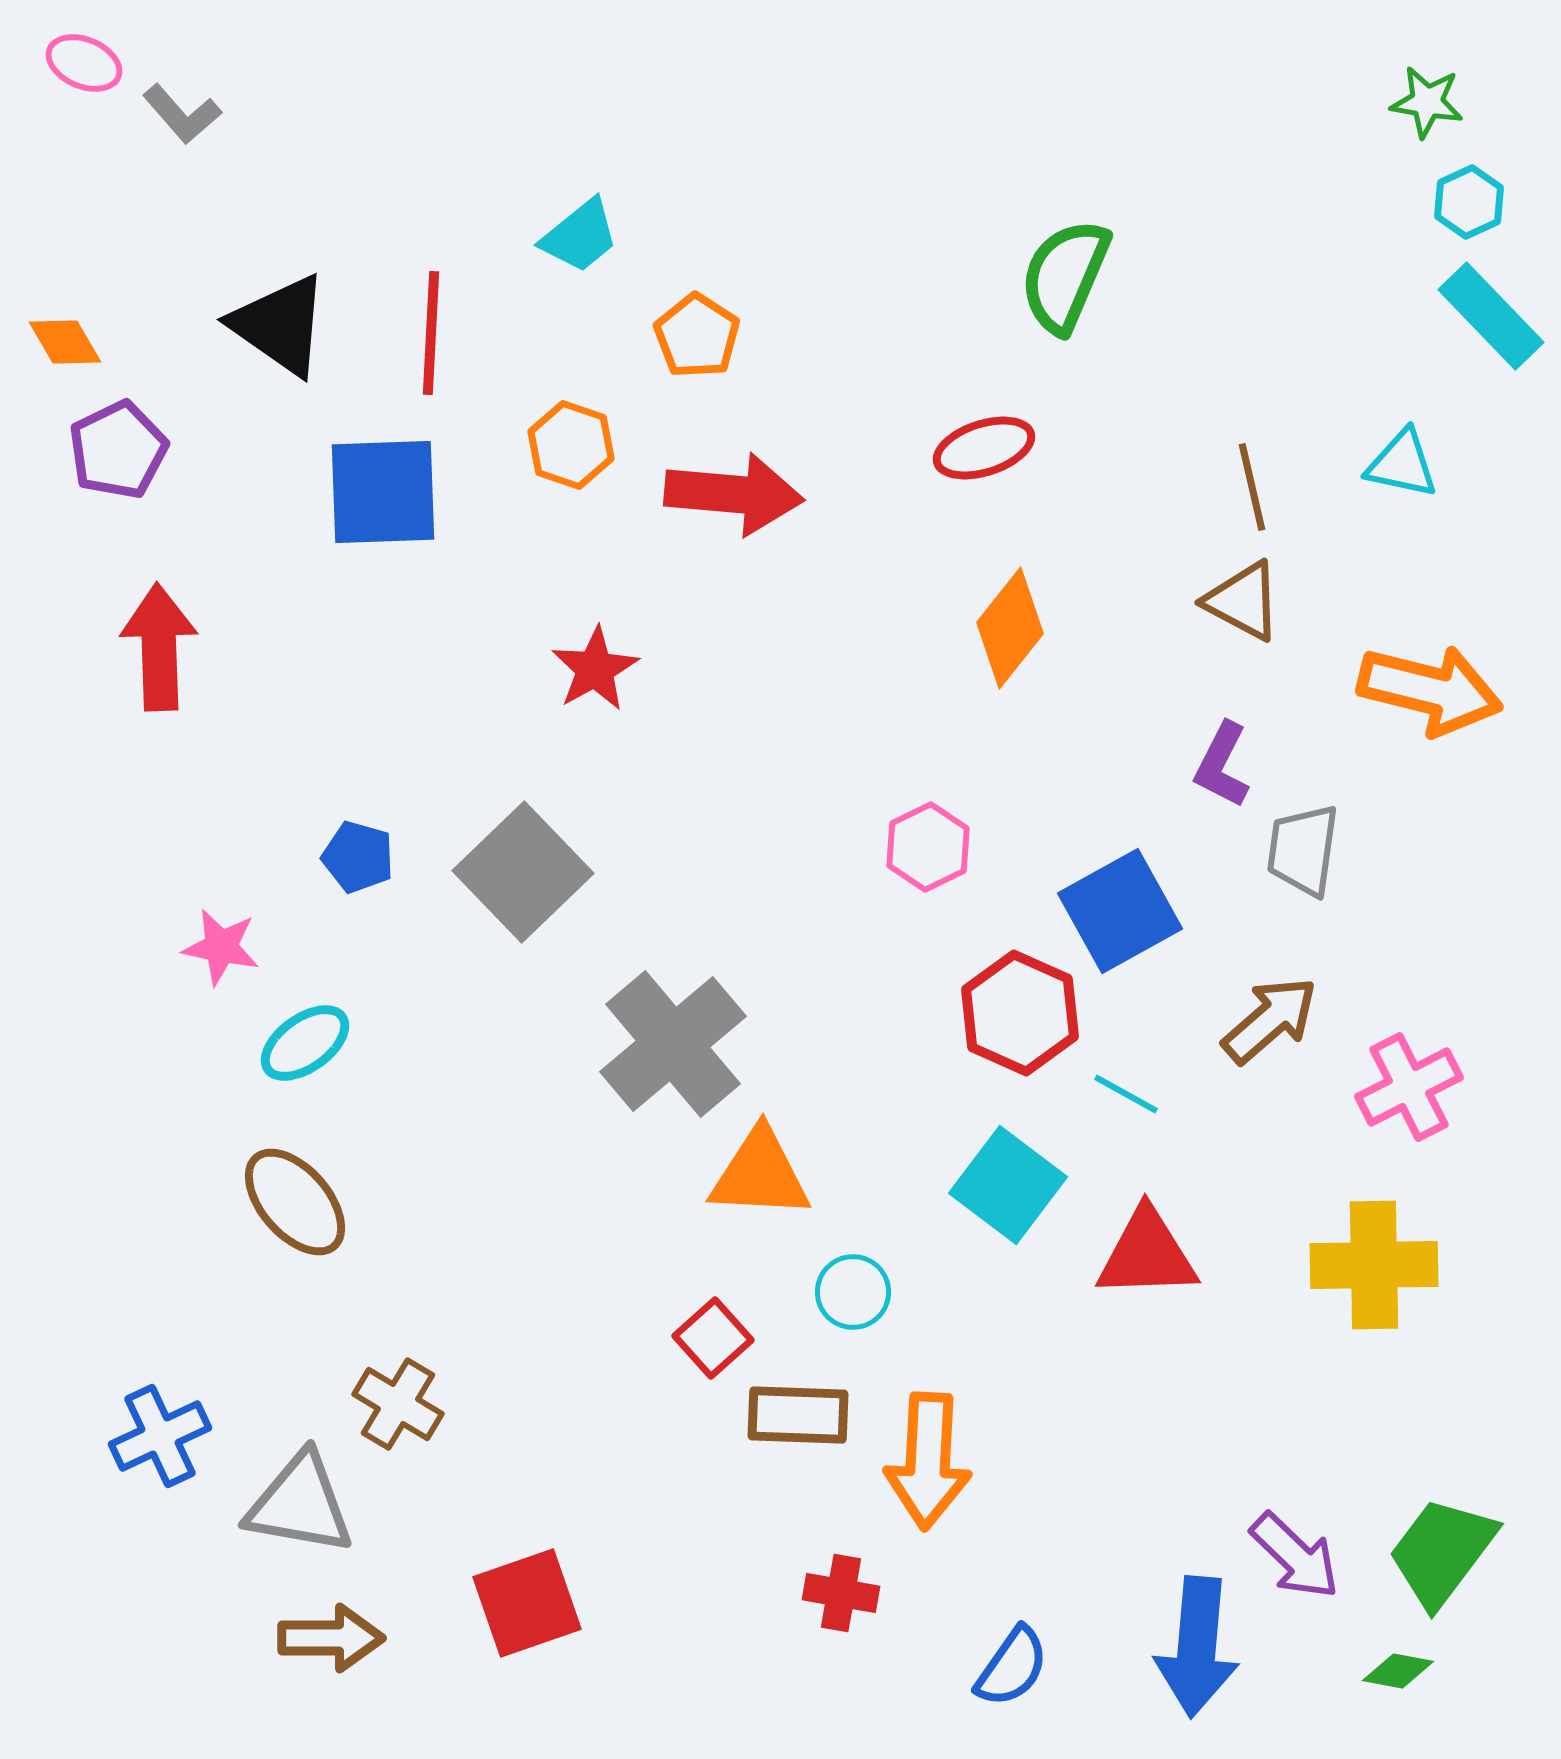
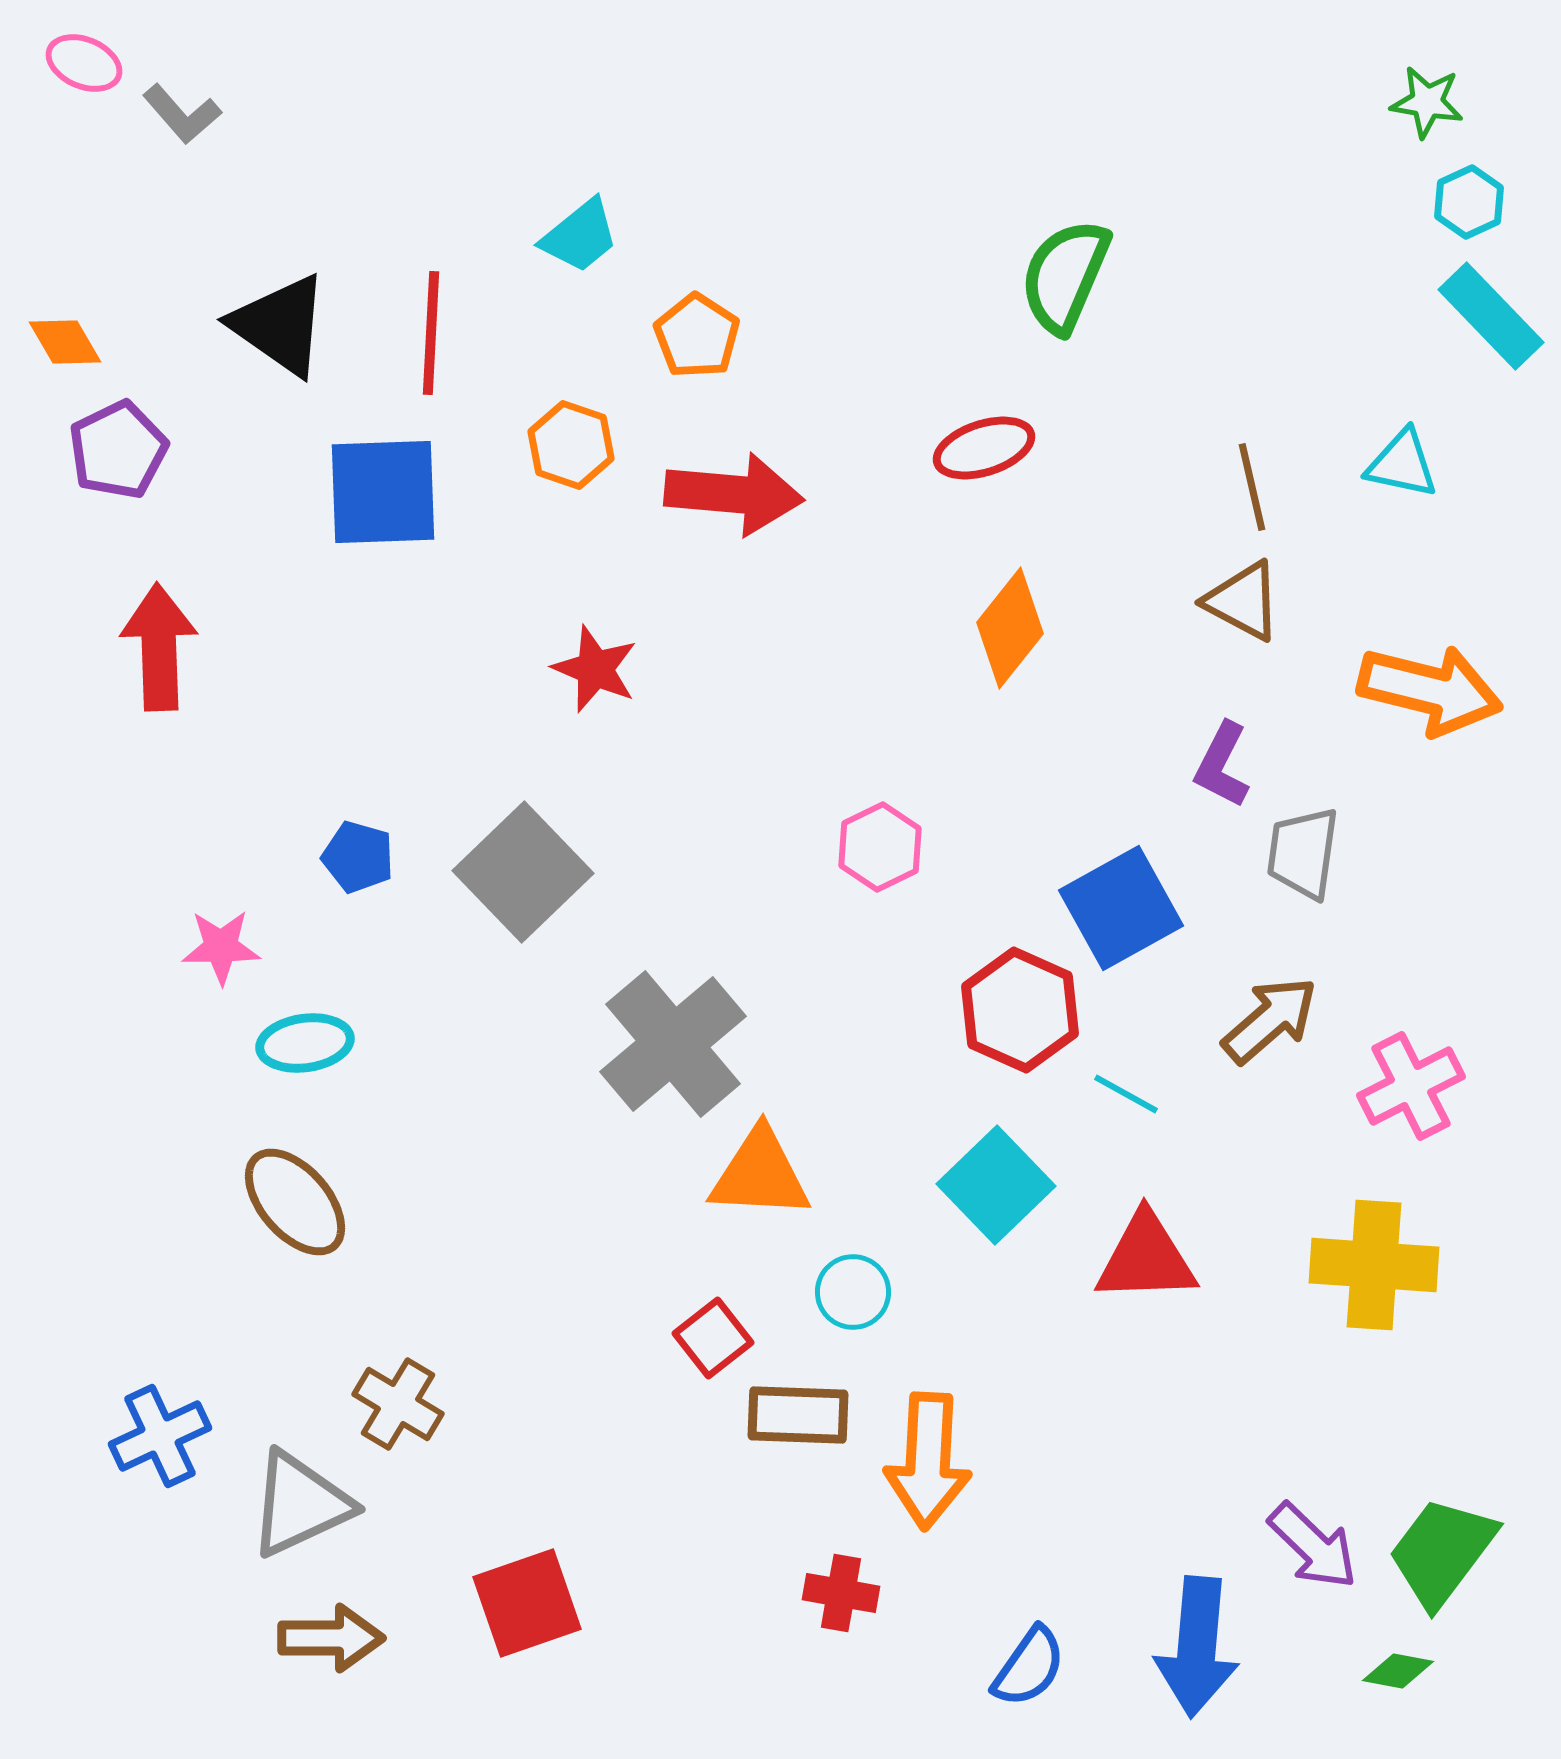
red star at (595, 669): rotated 20 degrees counterclockwise
pink hexagon at (928, 847): moved 48 px left
gray trapezoid at (1303, 850): moved 3 px down
blue square at (1120, 911): moved 1 px right, 3 px up
pink star at (221, 947): rotated 12 degrees counterclockwise
red hexagon at (1020, 1013): moved 3 px up
cyan ellipse at (305, 1043): rotated 28 degrees clockwise
pink cross at (1409, 1087): moved 2 px right, 1 px up
cyan square at (1008, 1185): moved 12 px left; rotated 9 degrees clockwise
red triangle at (1147, 1254): moved 1 px left, 4 px down
yellow cross at (1374, 1265): rotated 5 degrees clockwise
red square at (713, 1338): rotated 4 degrees clockwise
gray triangle at (300, 1504): rotated 35 degrees counterclockwise
purple arrow at (1295, 1556): moved 18 px right, 10 px up
blue semicircle at (1012, 1667): moved 17 px right
